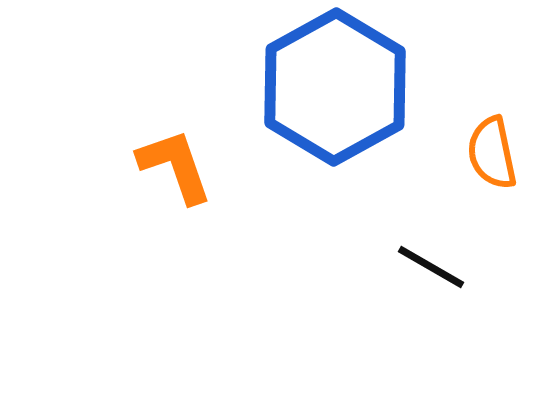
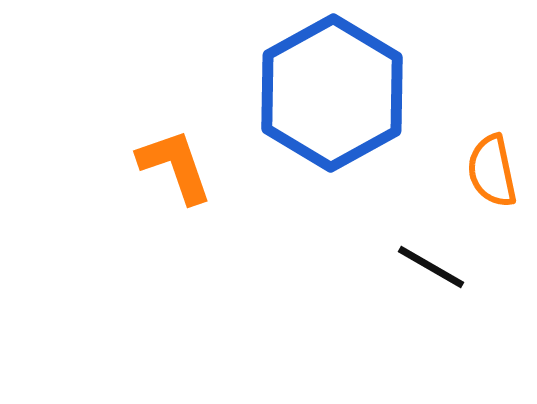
blue hexagon: moved 3 px left, 6 px down
orange semicircle: moved 18 px down
